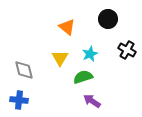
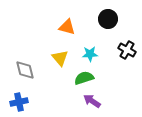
orange triangle: rotated 24 degrees counterclockwise
cyan star: rotated 21 degrees clockwise
yellow triangle: rotated 12 degrees counterclockwise
gray diamond: moved 1 px right
green semicircle: moved 1 px right, 1 px down
blue cross: moved 2 px down; rotated 18 degrees counterclockwise
